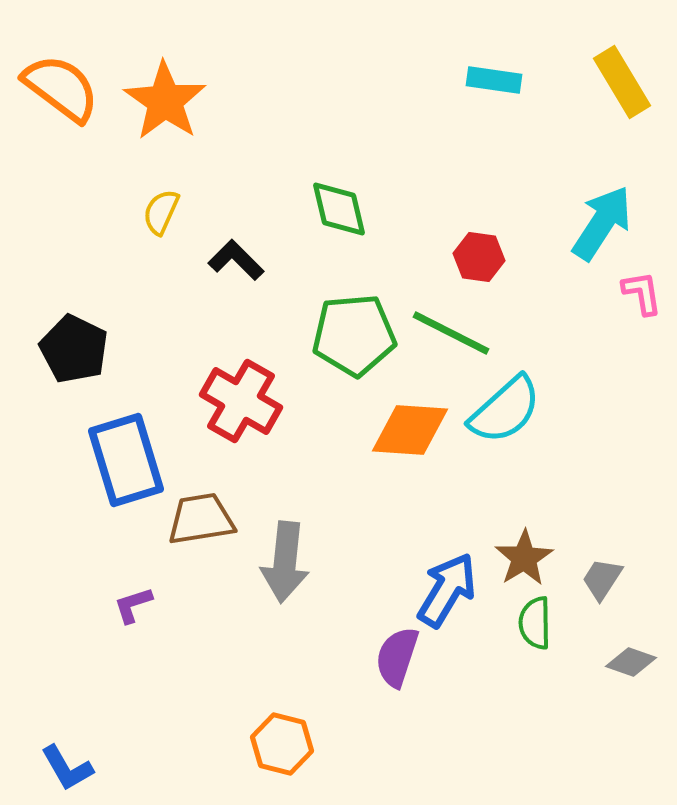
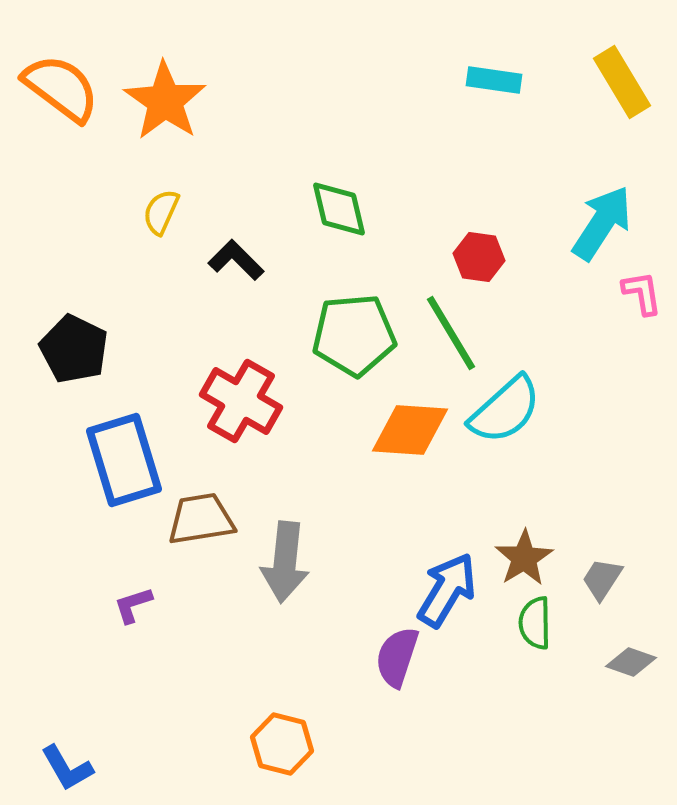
green line: rotated 32 degrees clockwise
blue rectangle: moved 2 px left
